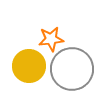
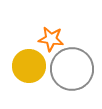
orange star: rotated 15 degrees clockwise
